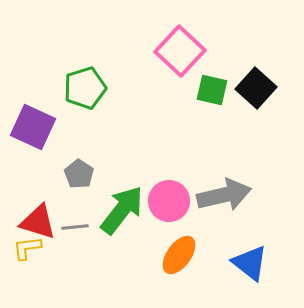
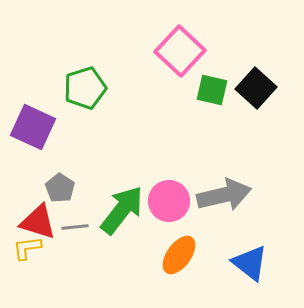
gray pentagon: moved 19 px left, 14 px down
